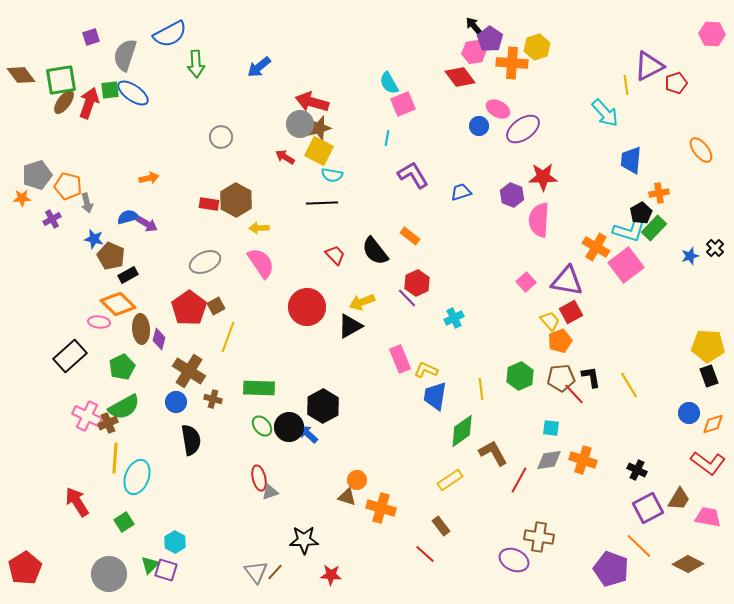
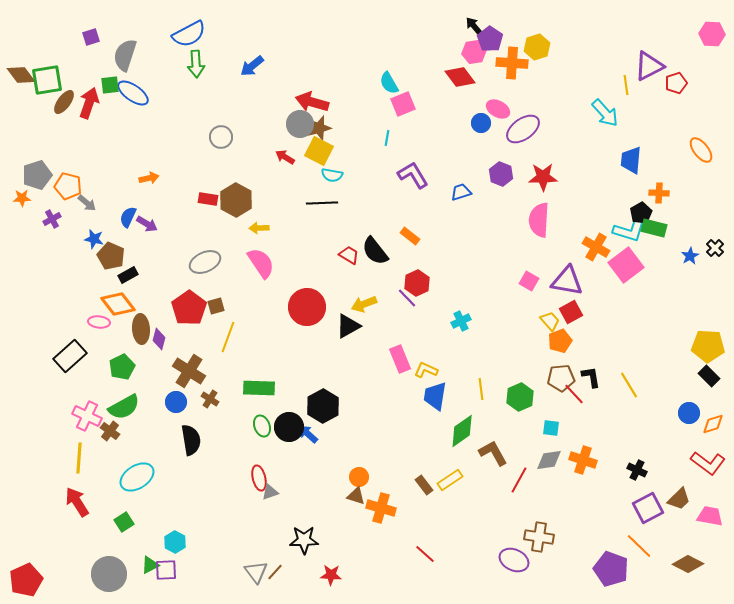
blue semicircle at (170, 34): moved 19 px right
blue arrow at (259, 67): moved 7 px left, 1 px up
green square at (61, 80): moved 14 px left
green square at (110, 90): moved 5 px up
blue circle at (479, 126): moved 2 px right, 3 px up
orange cross at (659, 193): rotated 12 degrees clockwise
purple hexagon at (512, 195): moved 11 px left, 21 px up
gray arrow at (87, 203): rotated 36 degrees counterclockwise
red rectangle at (209, 204): moved 1 px left, 5 px up
blue semicircle at (128, 217): rotated 50 degrees counterclockwise
green rectangle at (654, 228): rotated 60 degrees clockwise
red trapezoid at (335, 255): moved 14 px right; rotated 15 degrees counterclockwise
blue star at (690, 256): rotated 12 degrees counterclockwise
pink square at (526, 282): moved 3 px right, 1 px up; rotated 18 degrees counterclockwise
yellow arrow at (362, 302): moved 2 px right, 2 px down
orange diamond at (118, 304): rotated 8 degrees clockwise
brown square at (216, 306): rotated 12 degrees clockwise
cyan cross at (454, 318): moved 7 px right, 3 px down
black triangle at (350, 326): moved 2 px left
green hexagon at (520, 376): moved 21 px down
black rectangle at (709, 376): rotated 25 degrees counterclockwise
brown cross at (213, 399): moved 3 px left; rotated 18 degrees clockwise
brown cross at (108, 423): moved 2 px right, 8 px down; rotated 30 degrees counterclockwise
green ellipse at (262, 426): rotated 20 degrees clockwise
yellow line at (115, 458): moved 36 px left
cyan ellipse at (137, 477): rotated 36 degrees clockwise
orange circle at (357, 480): moved 2 px right, 3 px up
brown triangle at (347, 497): moved 9 px right, 1 px up
brown trapezoid at (679, 499): rotated 15 degrees clockwise
pink trapezoid at (708, 517): moved 2 px right, 1 px up
brown rectangle at (441, 526): moved 17 px left, 41 px up
green triangle at (150, 565): rotated 18 degrees clockwise
red pentagon at (25, 568): moved 1 px right, 12 px down; rotated 8 degrees clockwise
purple square at (166, 570): rotated 20 degrees counterclockwise
